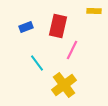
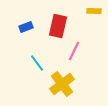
pink line: moved 2 px right, 1 px down
yellow cross: moved 2 px left, 1 px up
